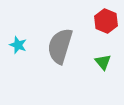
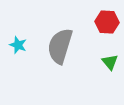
red hexagon: moved 1 px right, 1 px down; rotated 20 degrees counterclockwise
green triangle: moved 7 px right
